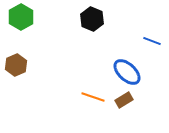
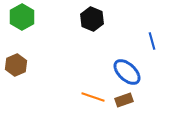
green hexagon: moved 1 px right
blue line: rotated 54 degrees clockwise
brown rectangle: rotated 12 degrees clockwise
